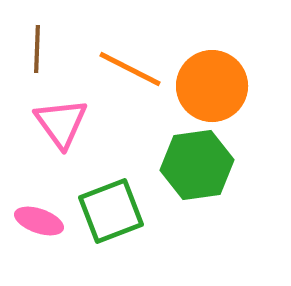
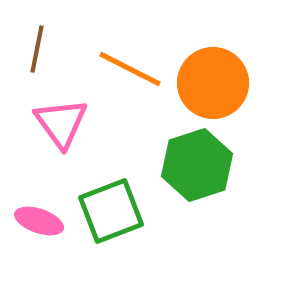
brown line: rotated 9 degrees clockwise
orange circle: moved 1 px right, 3 px up
green hexagon: rotated 10 degrees counterclockwise
